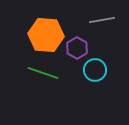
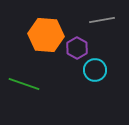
green line: moved 19 px left, 11 px down
